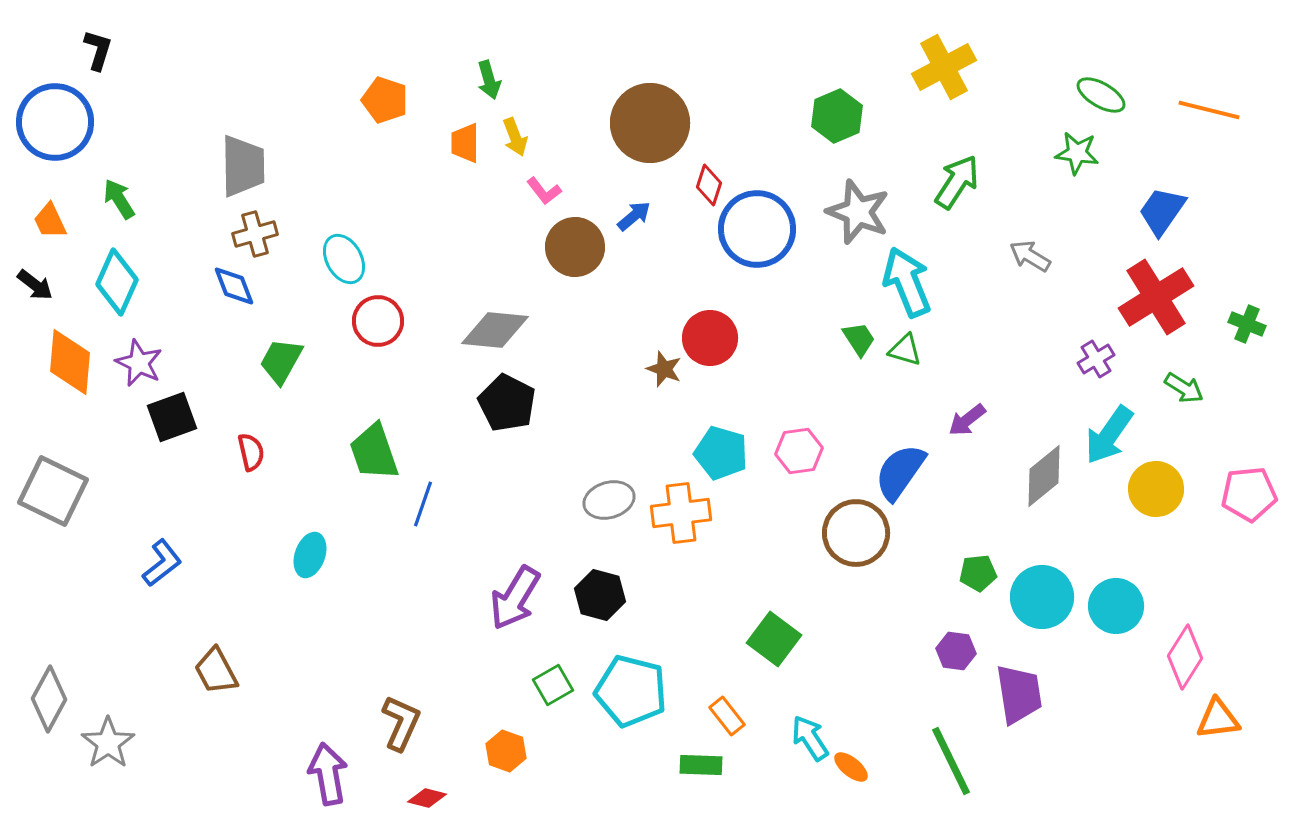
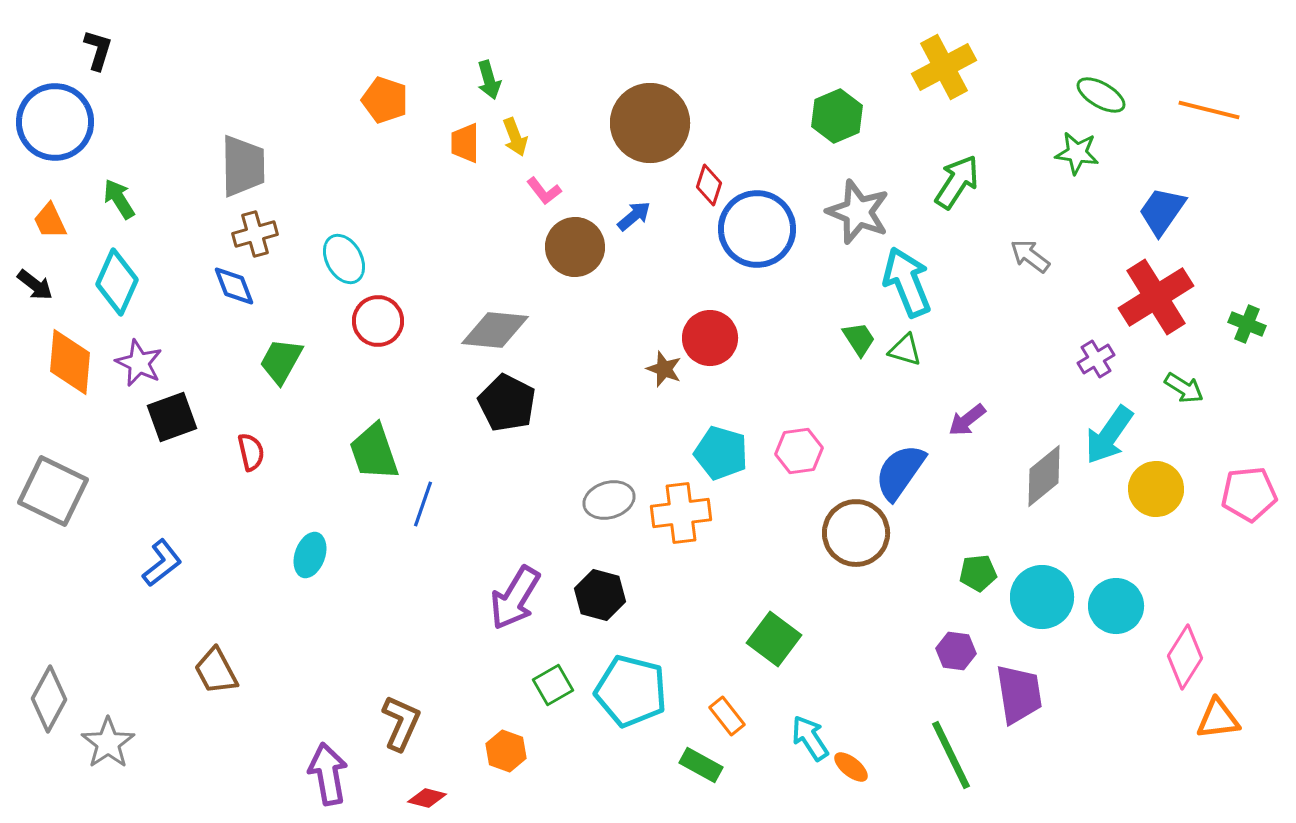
gray arrow at (1030, 256): rotated 6 degrees clockwise
green line at (951, 761): moved 6 px up
green rectangle at (701, 765): rotated 27 degrees clockwise
